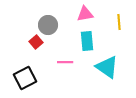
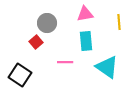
gray circle: moved 1 px left, 2 px up
cyan rectangle: moved 1 px left
black square: moved 5 px left, 3 px up; rotated 30 degrees counterclockwise
